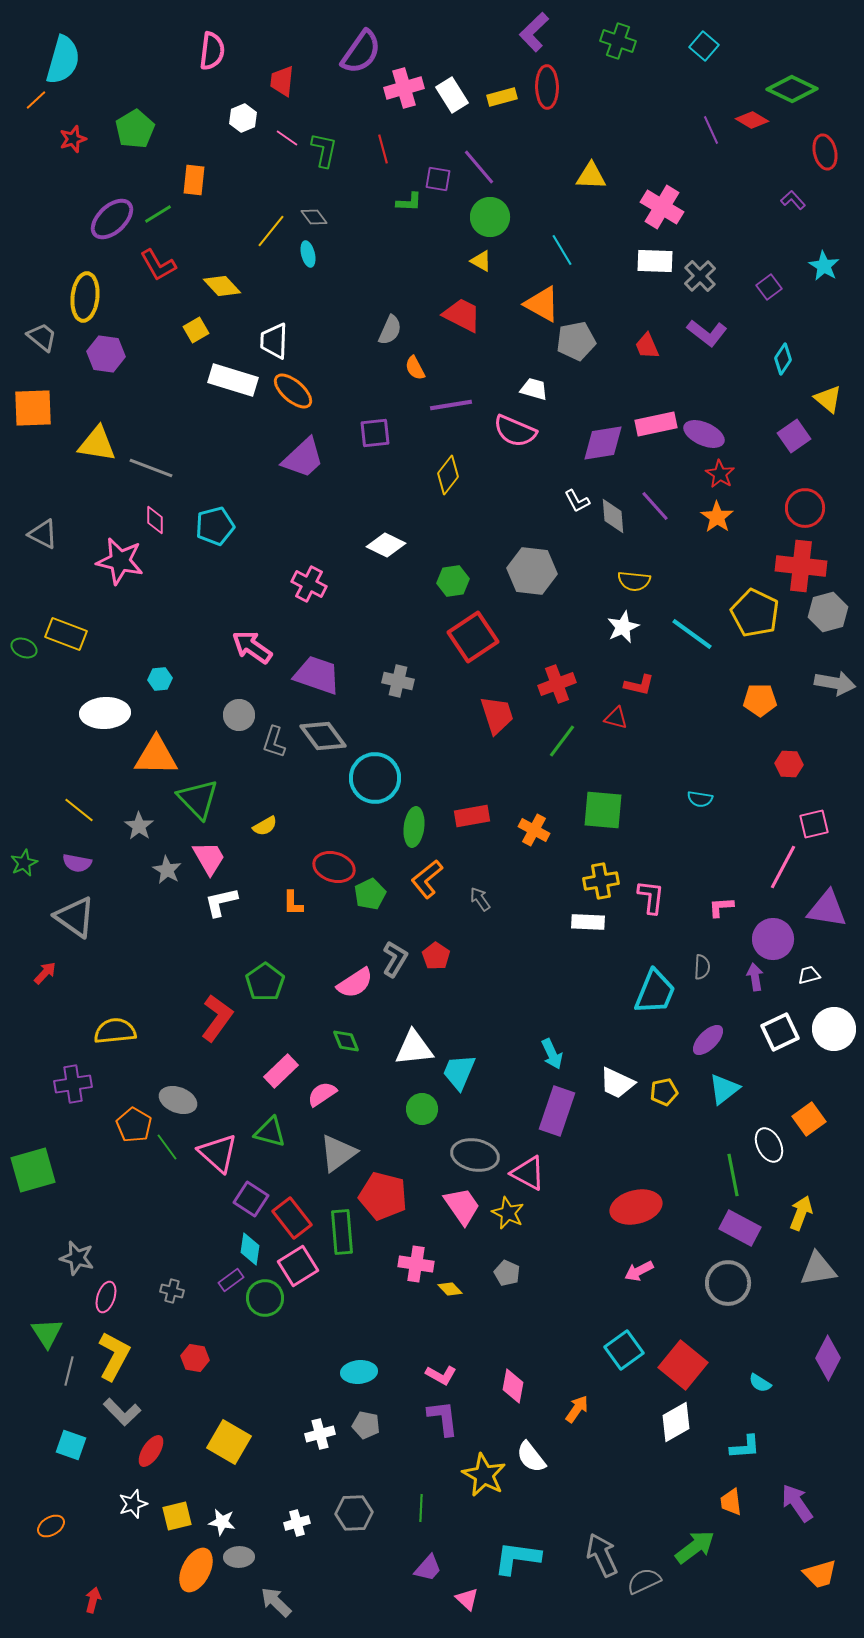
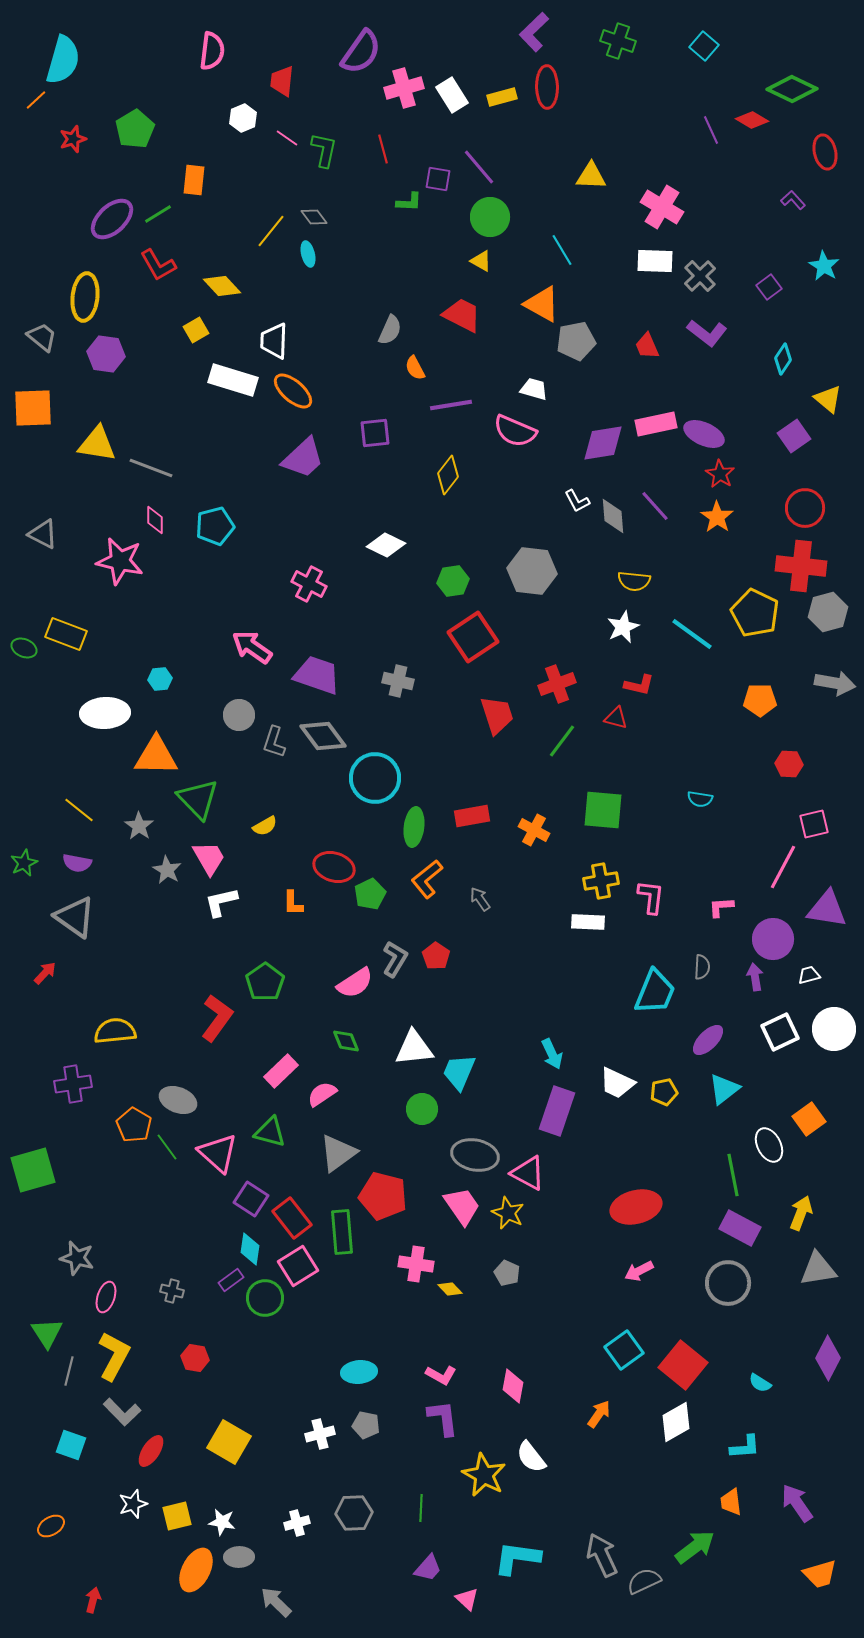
orange arrow at (577, 1409): moved 22 px right, 5 px down
